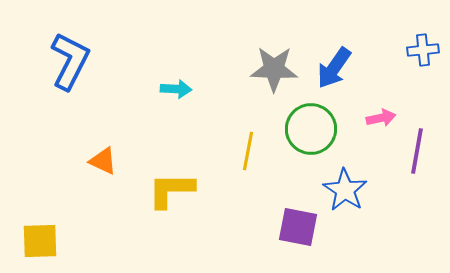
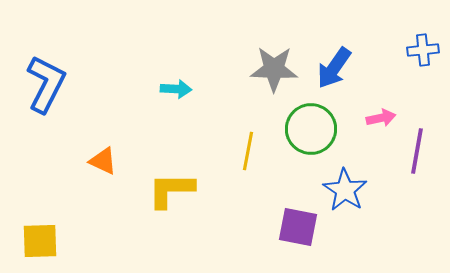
blue L-shape: moved 24 px left, 23 px down
